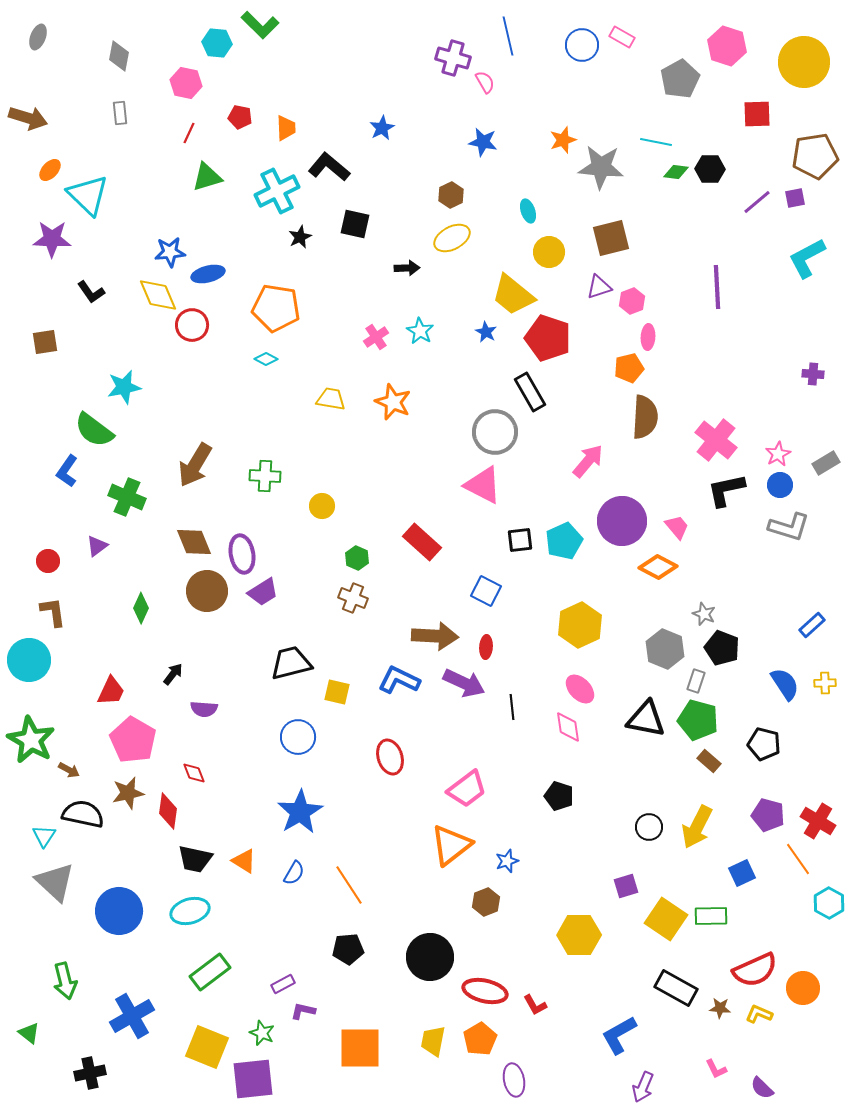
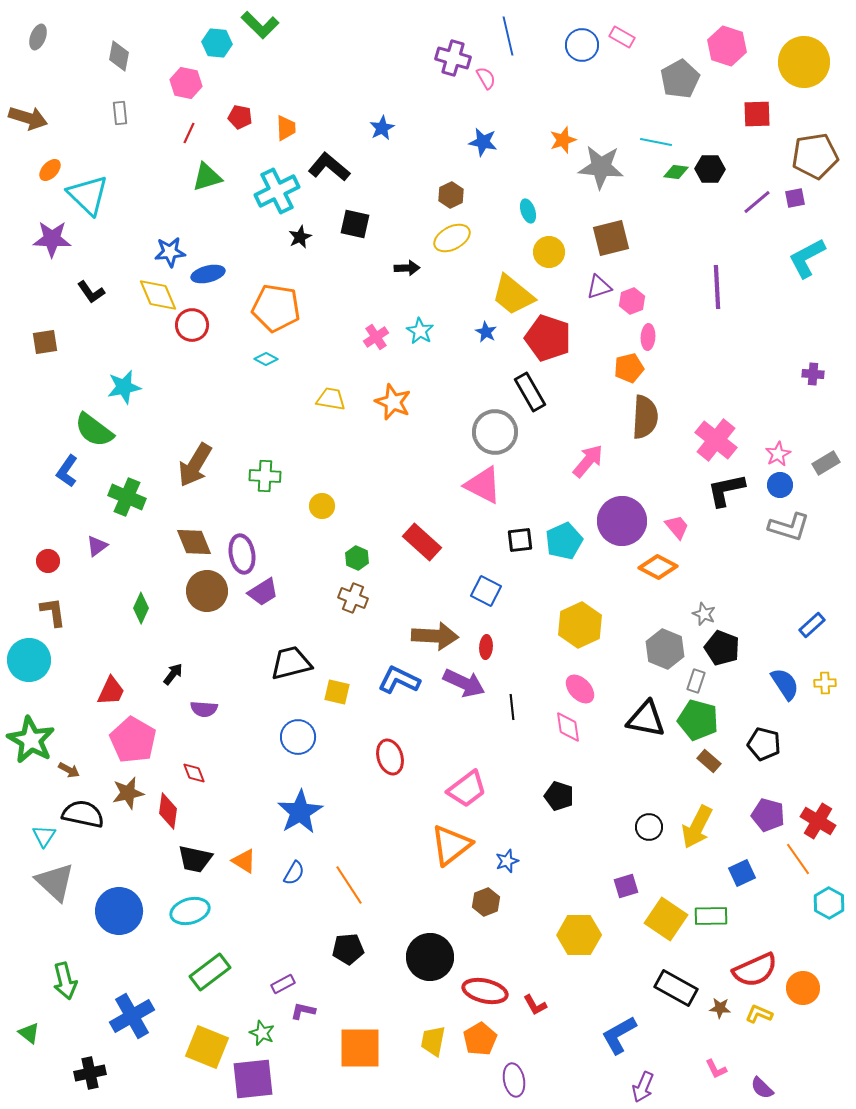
pink semicircle at (485, 82): moved 1 px right, 4 px up
